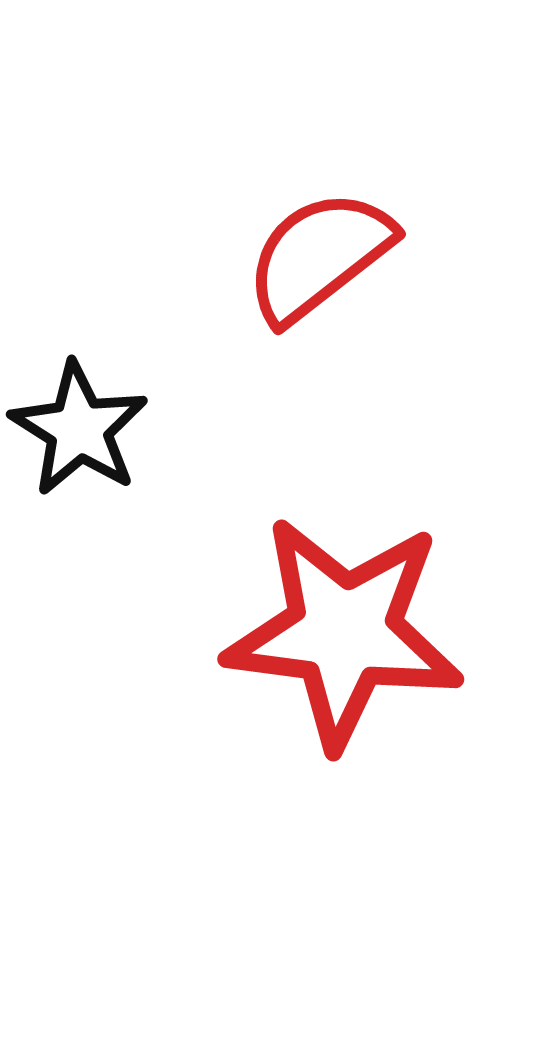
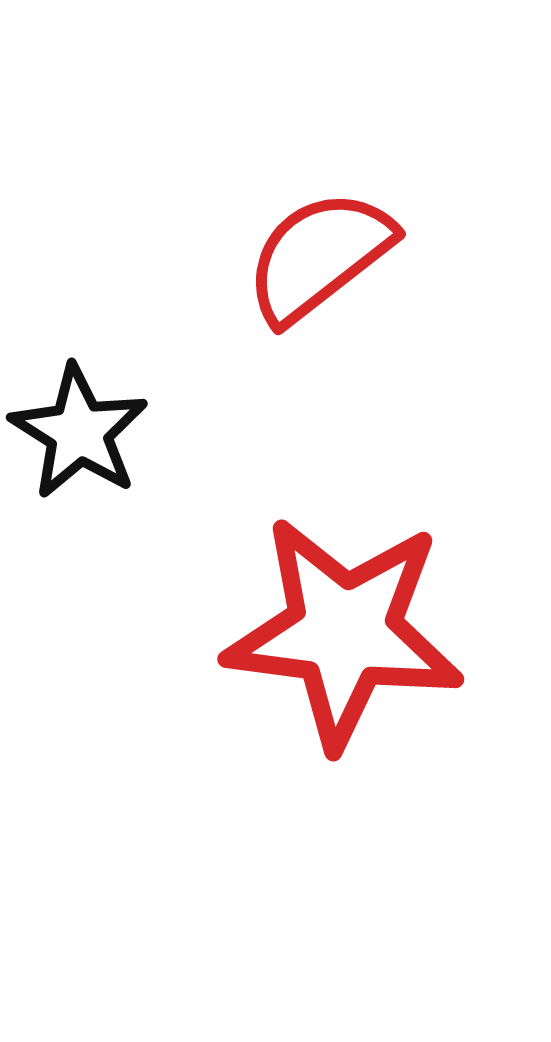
black star: moved 3 px down
